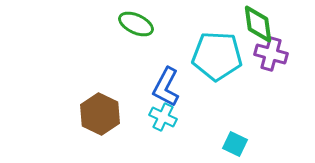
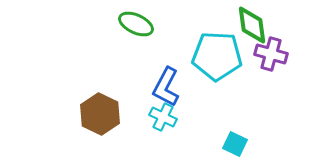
green diamond: moved 6 px left, 1 px down
